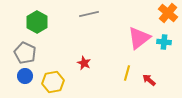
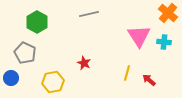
pink triangle: moved 2 px up; rotated 25 degrees counterclockwise
blue circle: moved 14 px left, 2 px down
